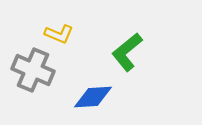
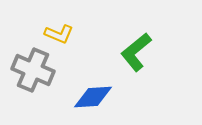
green L-shape: moved 9 px right
